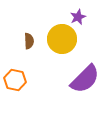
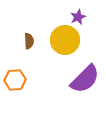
yellow circle: moved 3 px right, 1 px down
orange hexagon: rotated 15 degrees counterclockwise
